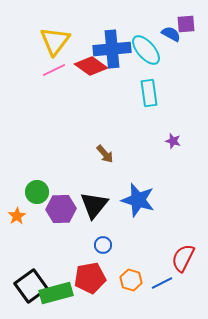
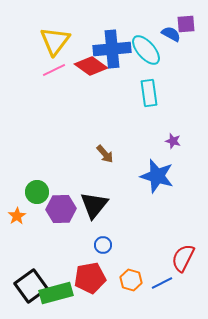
blue star: moved 19 px right, 24 px up
